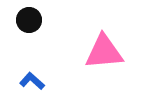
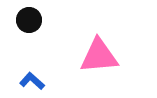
pink triangle: moved 5 px left, 4 px down
